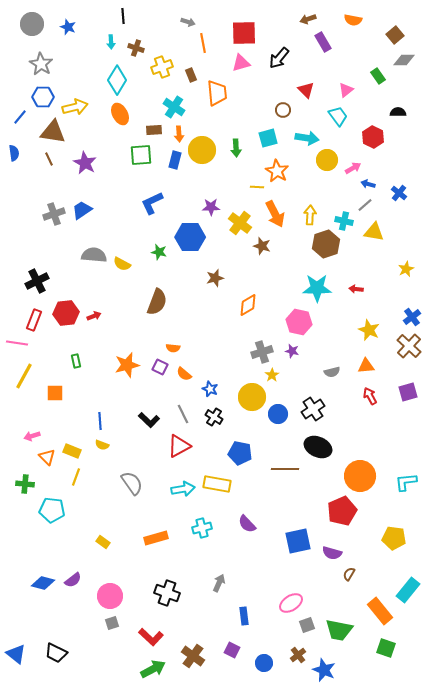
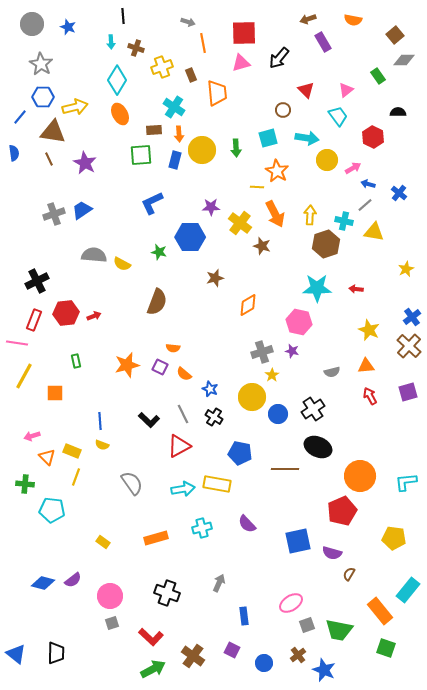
black trapezoid at (56, 653): rotated 115 degrees counterclockwise
